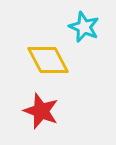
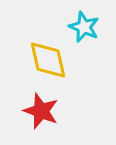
yellow diamond: rotated 15 degrees clockwise
